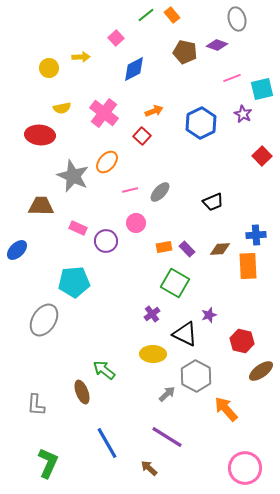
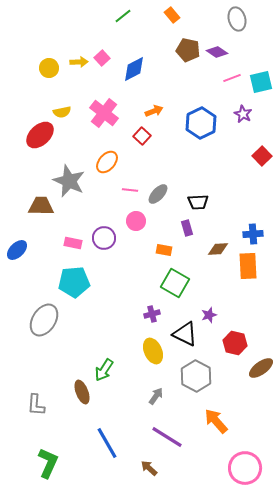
green line at (146, 15): moved 23 px left, 1 px down
pink square at (116, 38): moved 14 px left, 20 px down
purple diamond at (217, 45): moved 7 px down; rotated 15 degrees clockwise
brown pentagon at (185, 52): moved 3 px right, 2 px up
yellow arrow at (81, 57): moved 2 px left, 5 px down
cyan square at (262, 89): moved 1 px left, 7 px up
yellow semicircle at (62, 108): moved 4 px down
red ellipse at (40, 135): rotated 48 degrees counterclockwise
gray star at (73, 176): moved 4 px left, 5 px down
pink line at (130, 190): rotated 21 degrees clockwise
gray ellipse at (160, 192): moved 2 px left, 2 px down
black trapezoid at (213, 202): moved 15 px left; rotated 20 degrees clockwise
pink circle at (136, 223): moved 2 px up
pink rectangle at (78, 228): moved 5 px left, 15 px down; rotated 12 degrees counterclockwise
blue cross at (256, 235): moved 3 px left, 1 px up
purple circle at (106, 241): moved 2 px left, 3 px up
orange rectangle at (164, 247): moved 3 px down; rotated 21 degrees clockwise
purple rectangle at (187, 249): moved 21 px up; rotated 28 degrees clockwise
brown diamond at (220, 249): moved 2 px left
purple cross at (152, 314): rotated 21 degrees clockwise
red hexagon at (242, 341): moved 7 px left, 2 px down
yellow ellipse at (153, 354): moved 3 px up; rotated 65 degrees clockwise
green arrow at (104, 370): rotated 95 degrees counterclockwise
brown ellipse at (261, 371): moved 3 px up
gray arrow at (167, 394): moved 11 px left, 2 px down; rotated 12 degrees counterclockwise
orange arrow at (226, 409): moved 10 px left, 12 px down
